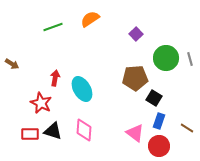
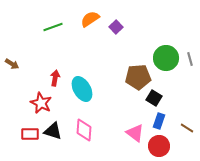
purple square: moved 20 px left, 7 px up
brown pentagon: moved 3 px right, 1 px up
